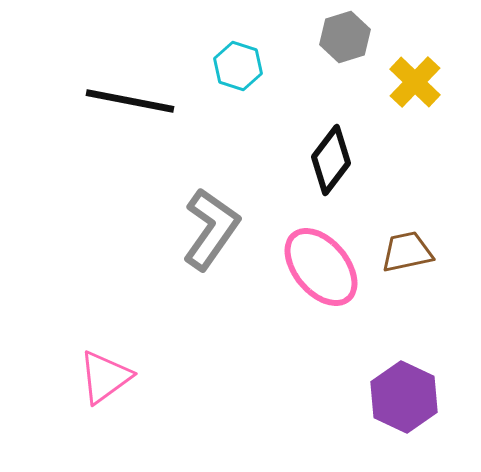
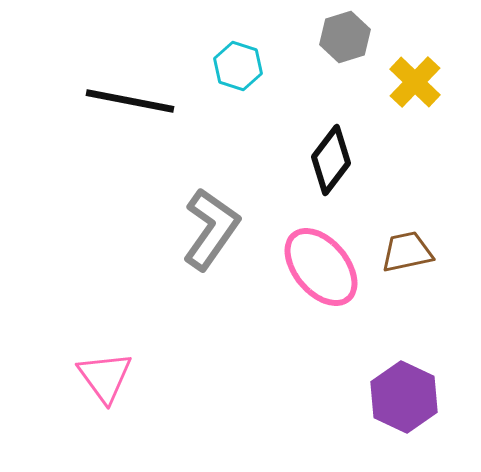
pink triangle: rotated 30 degrees counterclockwise
